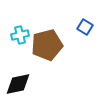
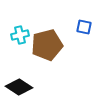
blue square: moved 1 px left; rotated 21 degrees counterclockwise
black diamond: moved 1 px right, 3 px down; rotated 44 degrees clockwise
